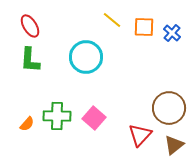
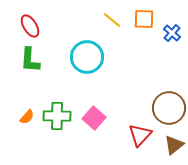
orange square: moved 8 px up
cyan circle: moved 1 px right
orange semicircle: moved 7 px up
